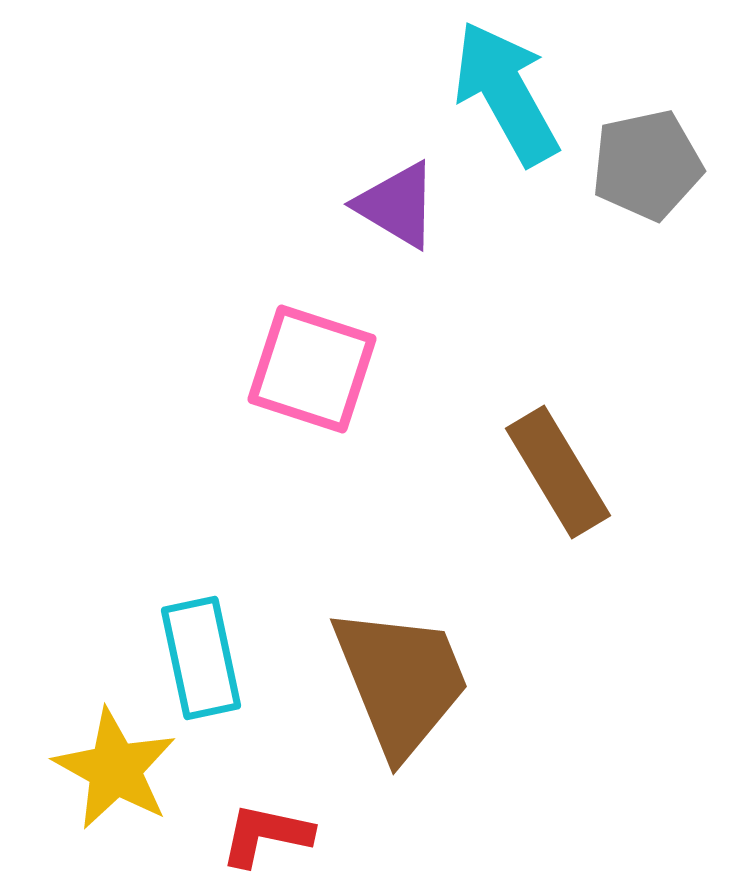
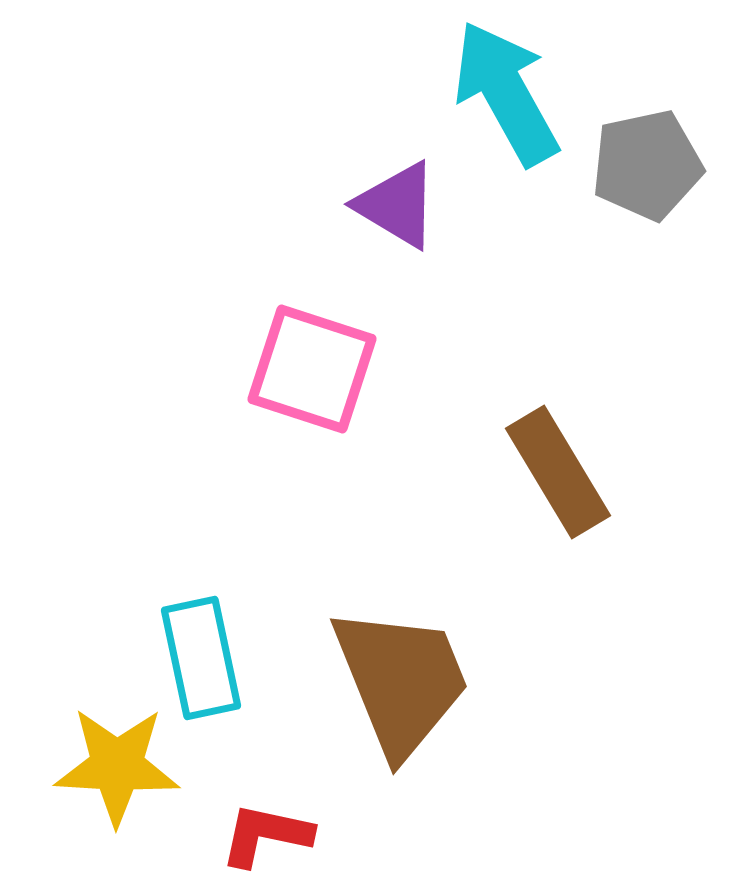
yellow star: moved 2 px right, 3 px up; rotated 26 degrees counterclockwise
